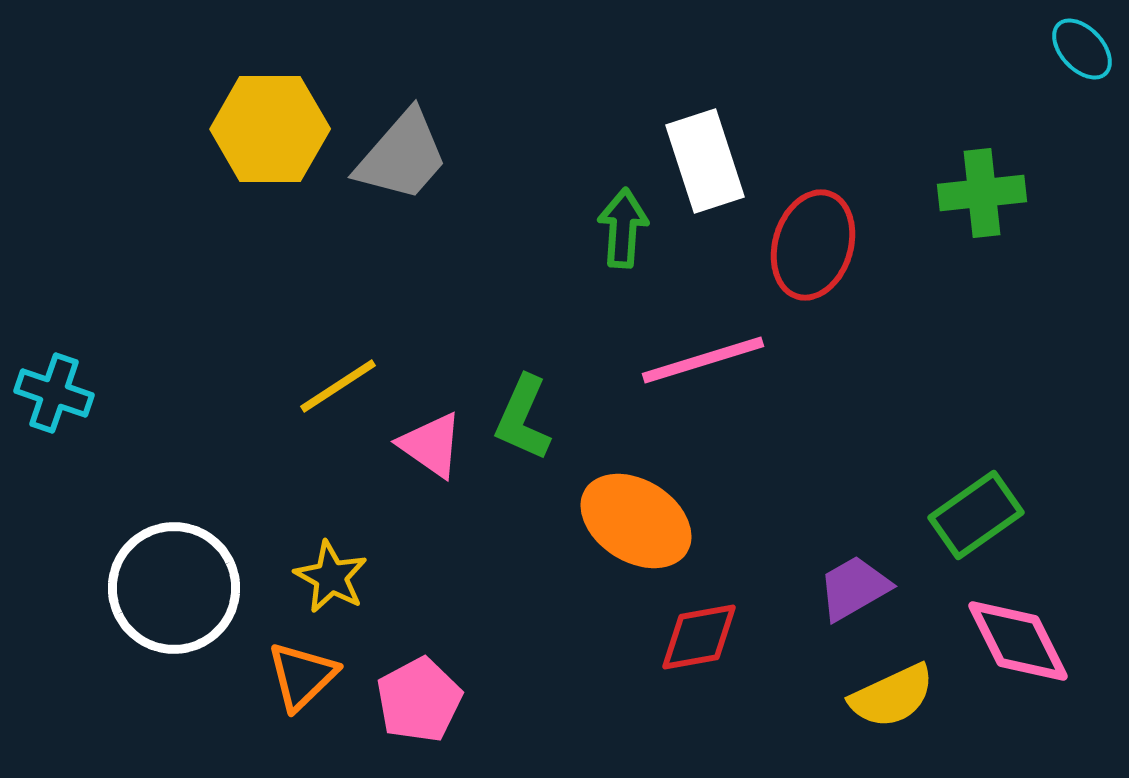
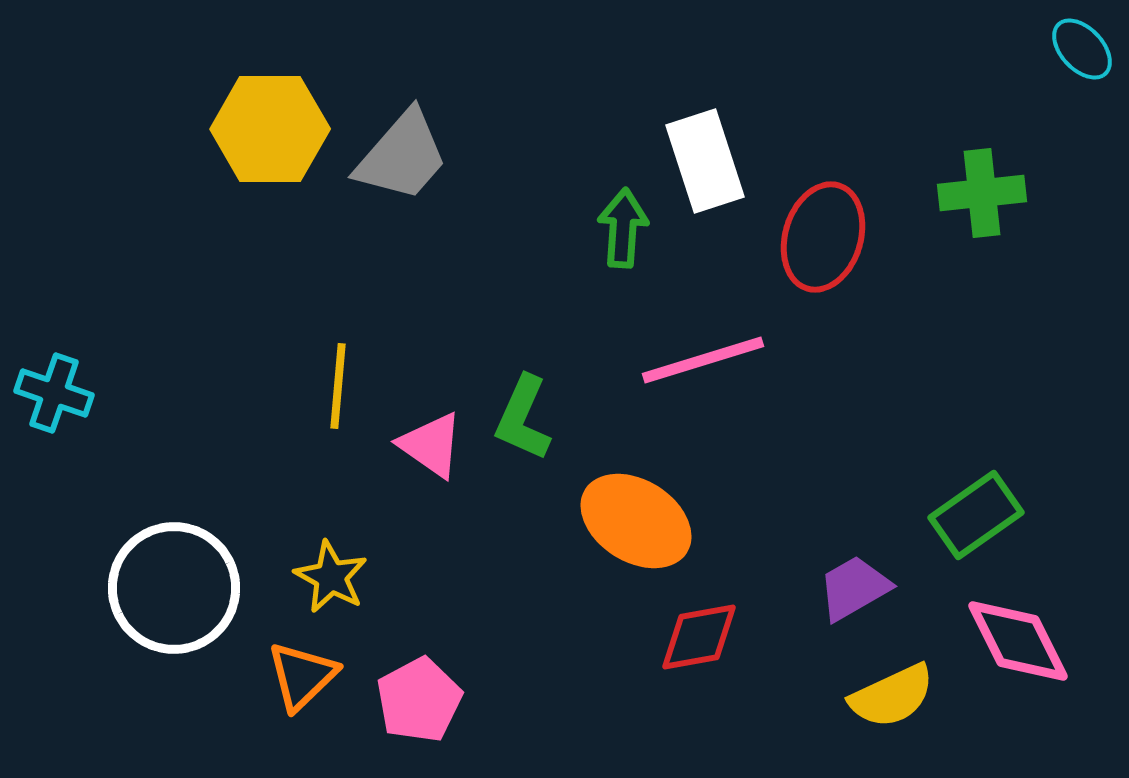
red ellipse: moved 10 px right, 8 px up
yellow line: rotated 52 degrees counterclockwise
